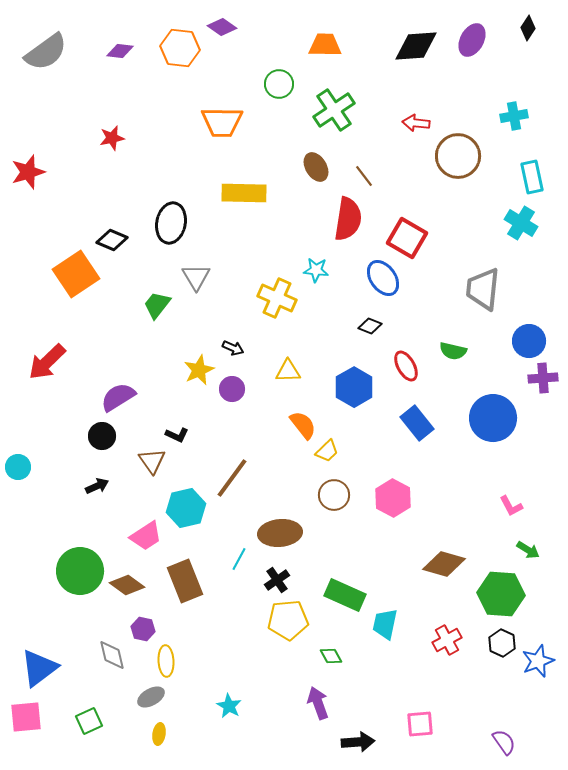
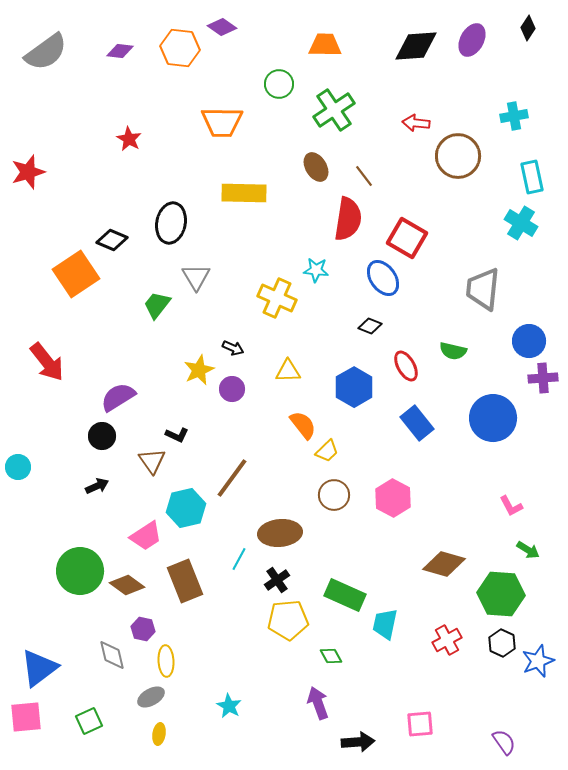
red star at (112, 138): moved 17 px right, 1 px down; rotated 30 degrees counterclockwise
red arrow at (47, 362): rotated 84 degrees counterclockwise
